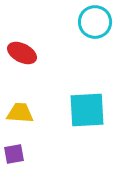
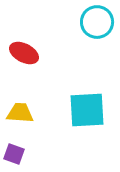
cyan circle: moved 2 px right
red ellipse: moved 2 px right
purple square: rotated 30 degrees clockwise
